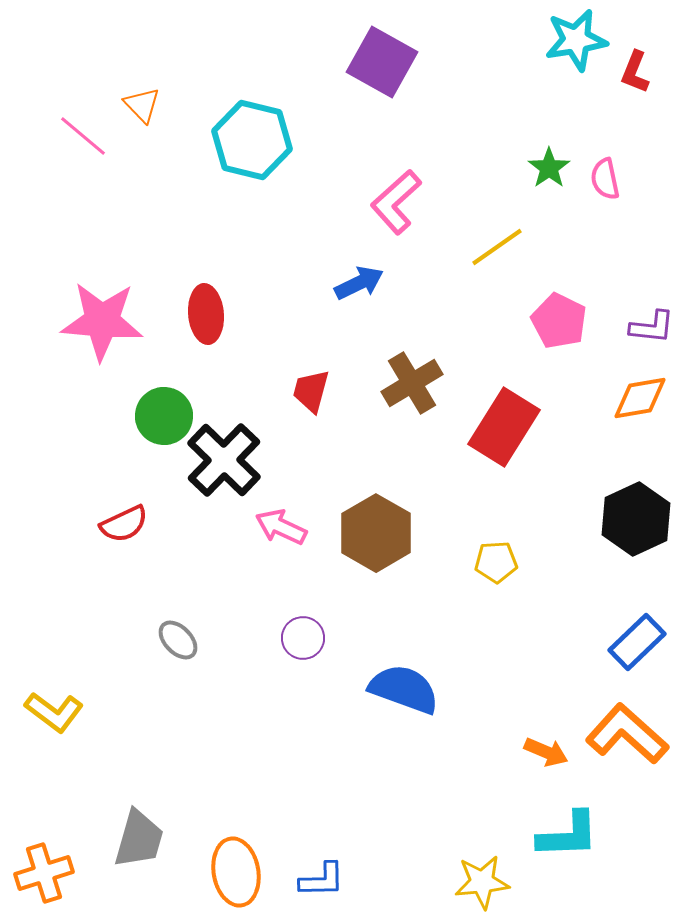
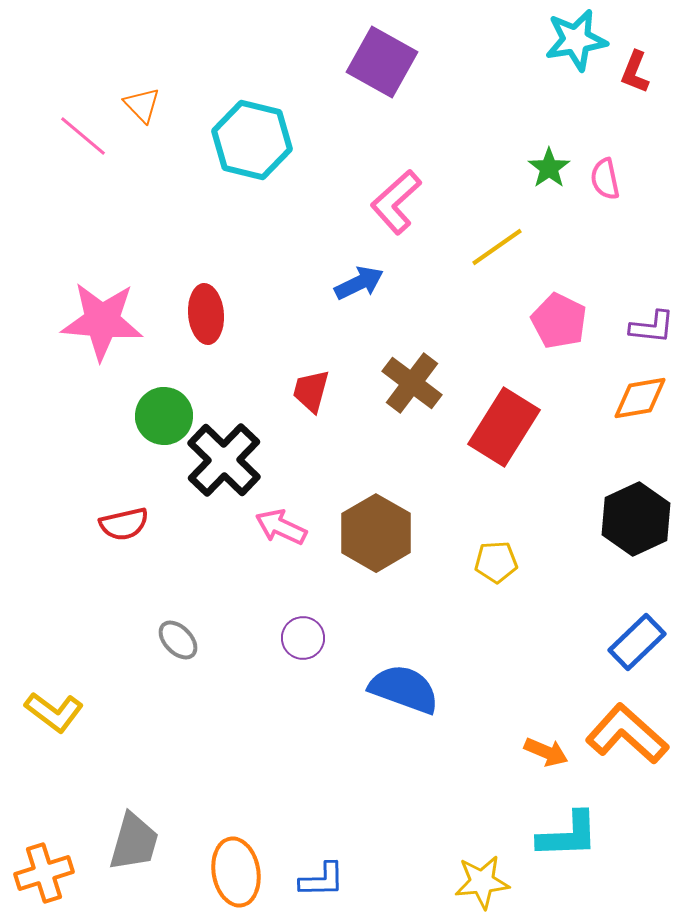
brown cross: rotated 22 degrees counterclockwise
red semicircle: rotated 12 degrees clockwise
gray trapezoid: moved 5 px left, 3 px down
